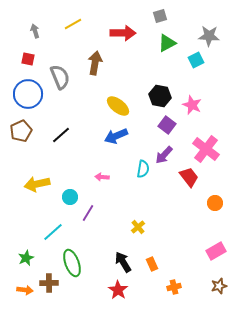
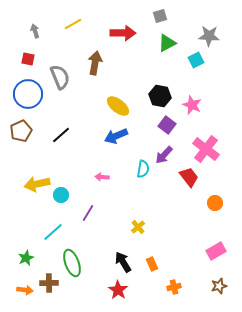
cyan circle: moved 9 px left, 2 px up
